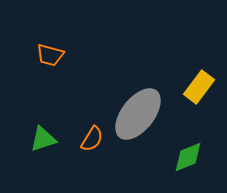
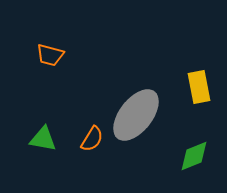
yellow rectangle: rotated 48 degrees counterclockwise
gray ellipse: moved 2 px left, 1 px down
green triangle: rotated 28 degrees clockwise
green diamond: moved 6 px right, 1 px up
